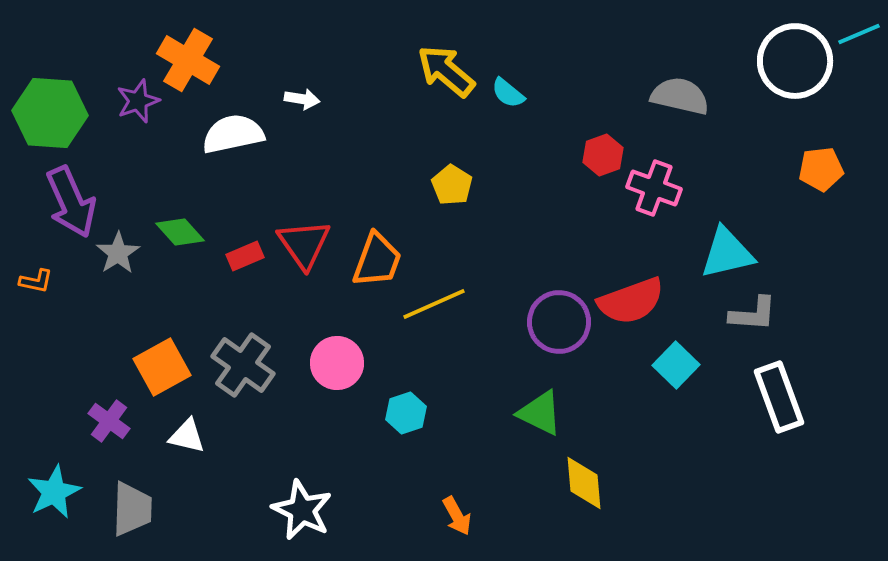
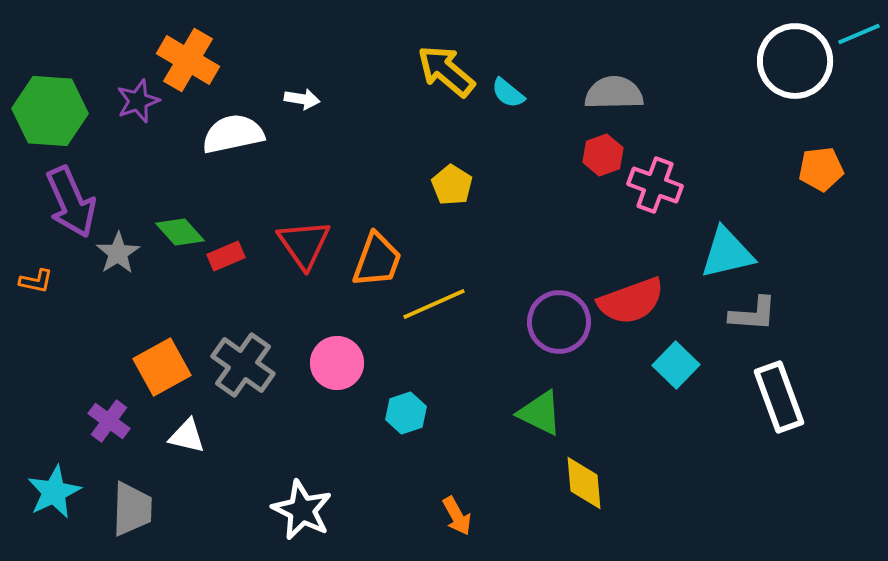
gray semicircle: moved 66 px left, 3 px up; rotated 14 degrees counterclockwise
green hexagon: moved 2 px up
pink cross: moved 1 px right, 3 px up
red rectangle: moved 19 px left
